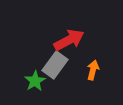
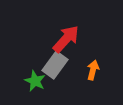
red arrow: moved 3 px left, 1 px up; rotated 20 degrees counterclockwise
green star: rotated 15 degrees counterclockwise
